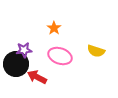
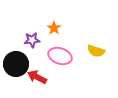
purple star: moved 8 px right, 10 px up
